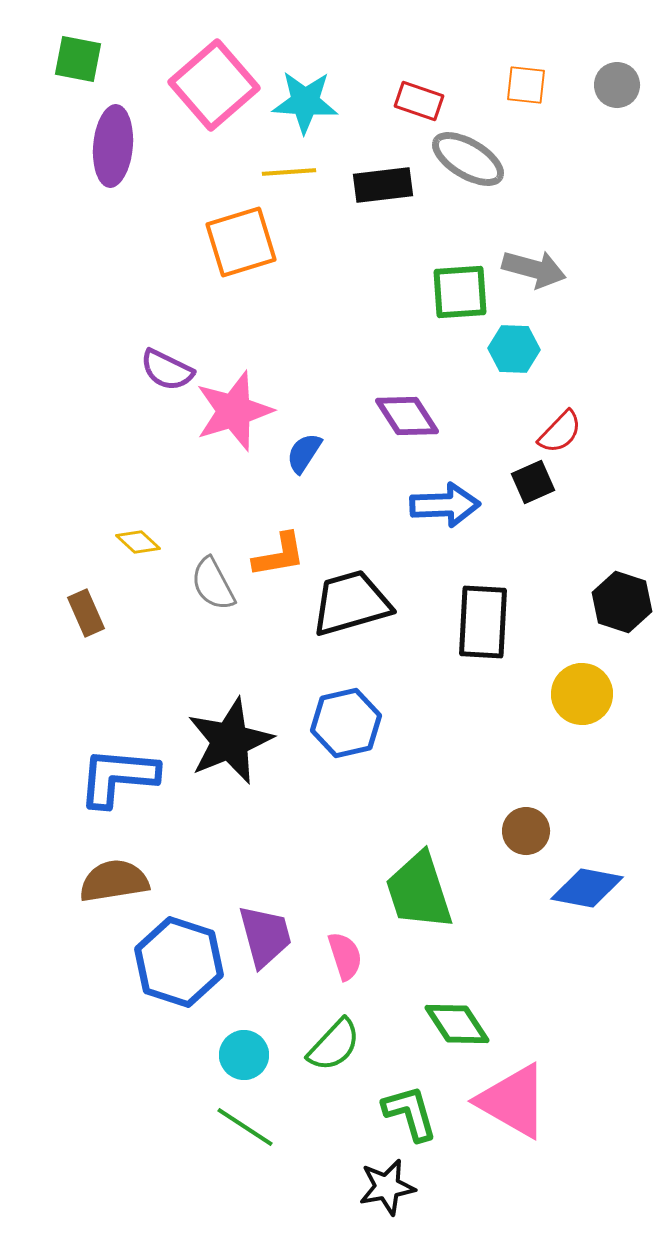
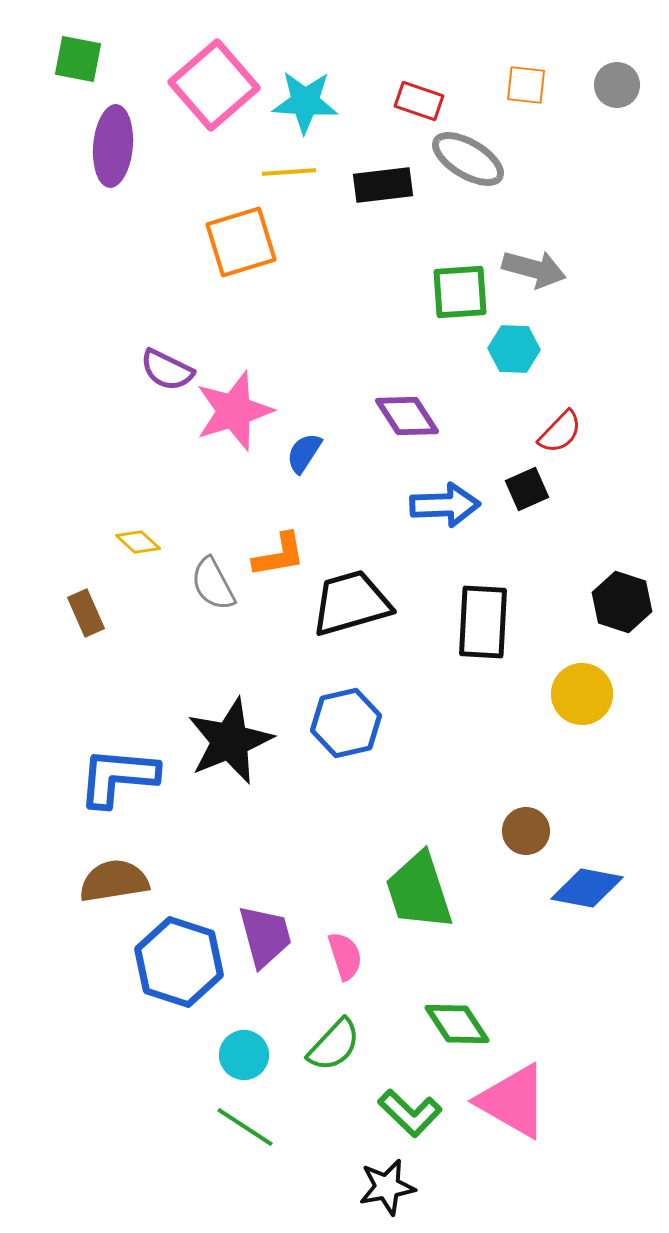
black square at (533, 482): moved 6 px left, 7 px down
green L-shape at (410, 1113): rotated 150 degrees clockwise
